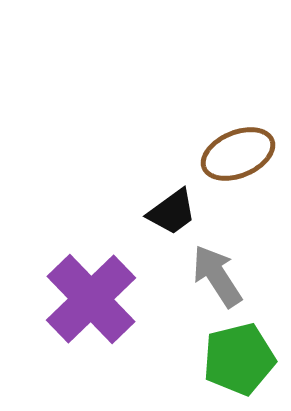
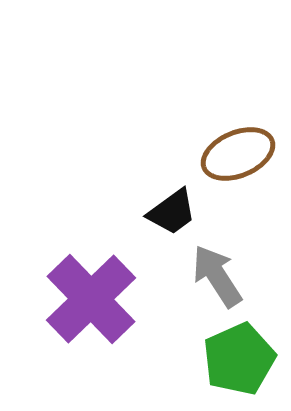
green pentagon: rotated 10 degrees counterclockwise
